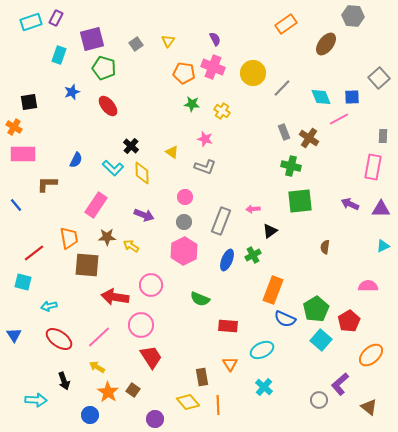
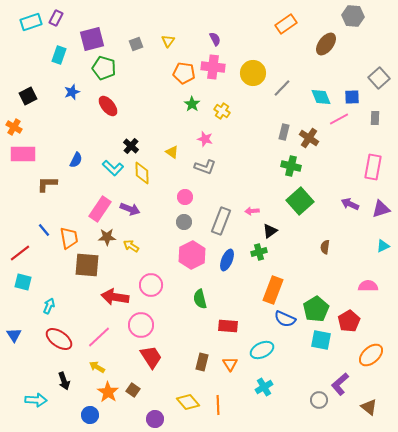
gray square at (136, 44): rotated 16 degrees clockwise
pink cross at (213, 67): rotated 15 degrees counterclockwise
black square at (29, 102): moved 1 px left, 6 px up; rotated 18 degrees counterclockwise
green star at (192, 104): rotated 28 degrees clockwise
gray rectangle at (284, 132): rotated 35 degrees clockwise
gray rectangle at (383, 136): moved 8 px left, 18 px up
green square at (300, 201): rotated 36 degrees counterclockwise
blue line at (16, 205): moved 28 px right, 25 px down
pink rectangle at (96, 205): moved 4 px right, 4 px down
pink arrow at (253, 209): moved 1 px left, 2 px down
purple triangle at (381, 209): rotated 18 degrees counterclockwise
purple arrow at (144, 215): moved 14 px left, 6 px up
pink hexagon at (184, 251): moved 8 px right, 4 px down
red line at (34, 253): moved 14 px left
green cross at (253, 255): moved 6 px right, 3 px up; rotated 14 degrees clockwise
green semicircle at (200, 299): rotated 54 degrees clockwise
cyan arrow at (49, 306): rotated 126 degrees clockwise
cyan square at (321, 340): rotated 30 degrees counterclockwise
brown rectangle at (202, 377): moved 15 px up; rotated 24 degrees clockwise
cyan cross at (264, 387): rotated 18 degrees clockwise
